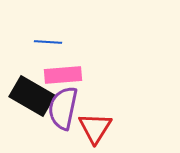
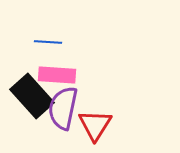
pink rectangle: moved 6 px left; rotated 9 degrees clockwise
black rectangle: rotated 18 degrees clockwise
red triangle: moved 3 px up
